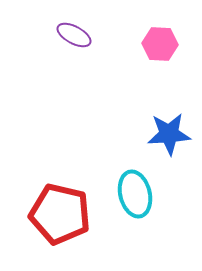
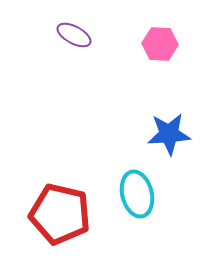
cyan ellipse: moved 2 px right
